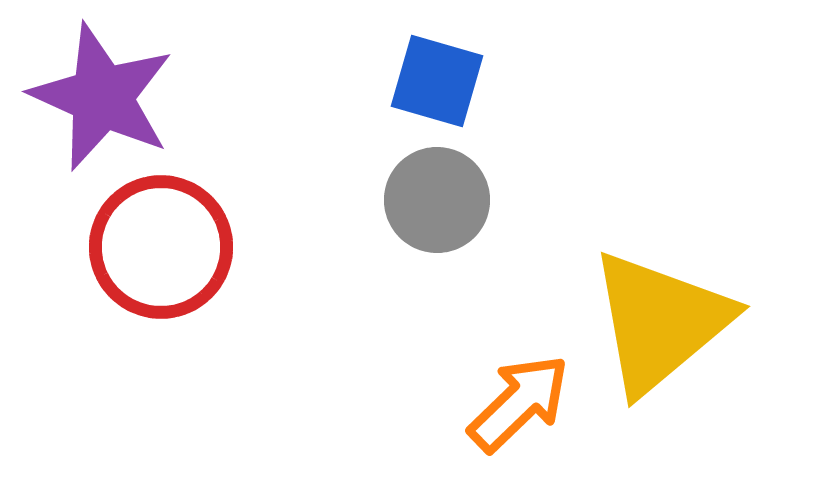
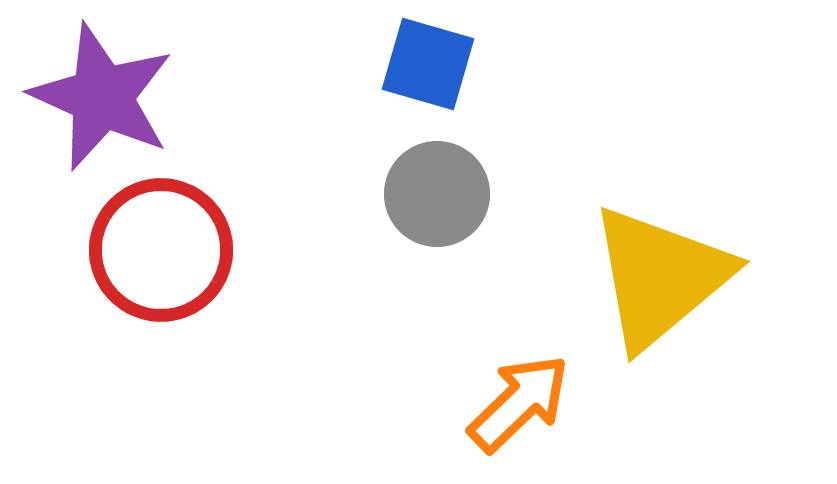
blue square: moved 9 px left, 17 px up
gray circle: moved 6 px up
red circle: moved 3 px down
yellow triangle: moved 45 px up
